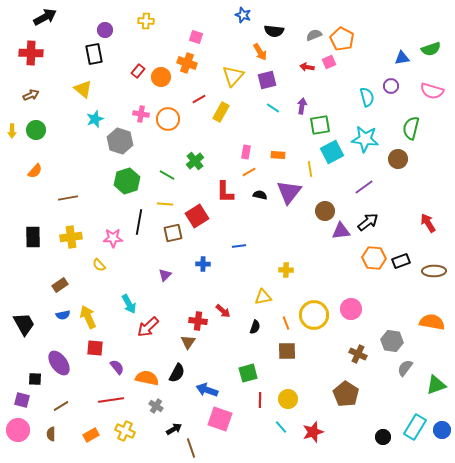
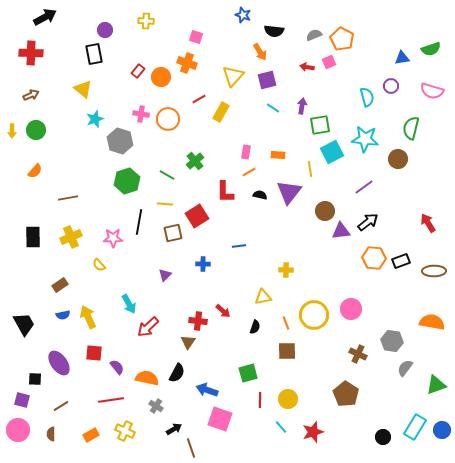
yellow cross at (71, 237): rotated 15 degrees counterclockwise
red square at (95, 348): moved 1 px left, 5 px down
